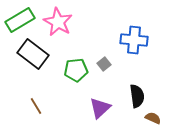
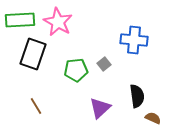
green rectangle: rotated 28 degrees clockwise
black rectangle: rotated 72 degrees clockwise
